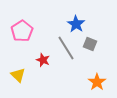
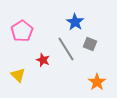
blue star: moved 1 px left, 2 px up
gray line: moved 1 px down
